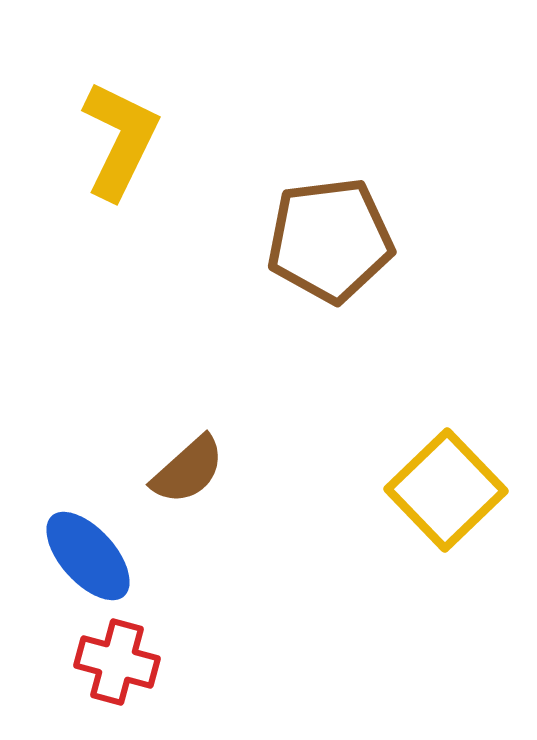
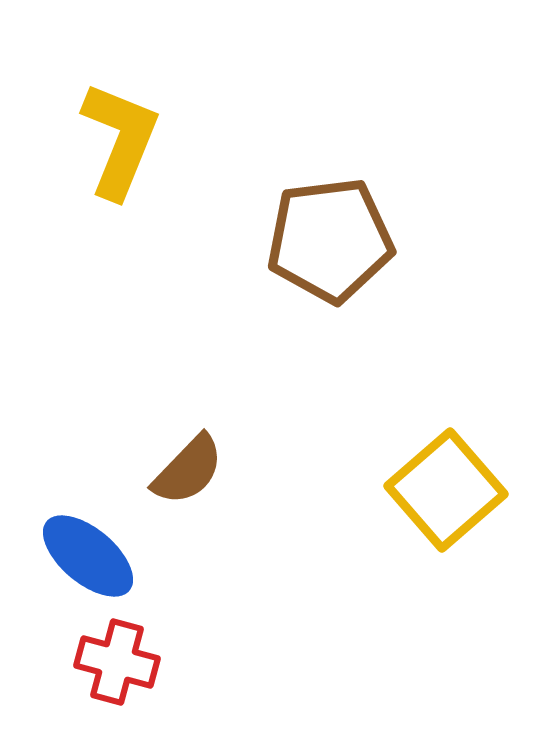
yellow L-shape: rotated 4 degrees counterclockwise
brown semicircle: rotated 4 degrees counterclockwise
yellow square: rotated 3 degrees clockwise
blue ellipse: rotated 8 degrees counterclockwise
